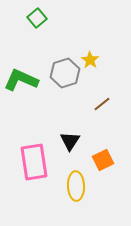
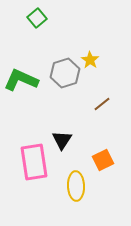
black triangle: moved 8 px left, 1 px up
